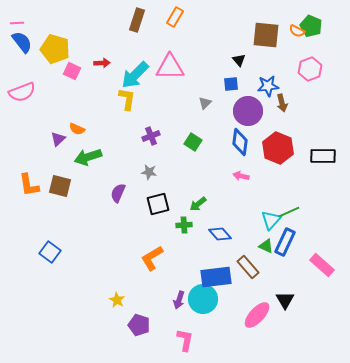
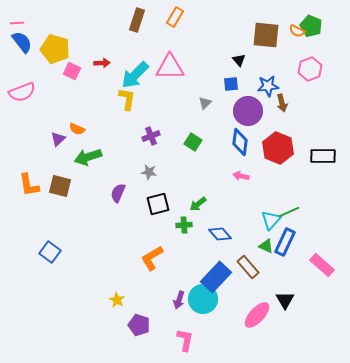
blue rectangle at (216, 277): rotated 40 degrees counterclockwise
